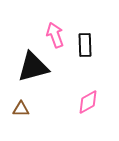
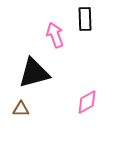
black rectangle: moved 26 px up
black triangle: moved 1 px right, 6 px down
pink diamond: moved 1 px left
